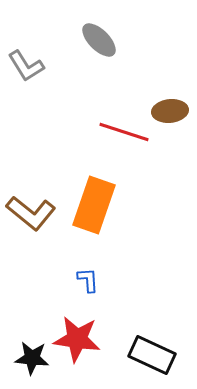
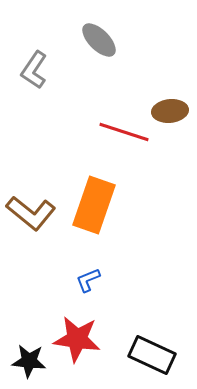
gray L-shape: moved 8 px right, 4 px down; rotated 66 degrees clockwise
blue L-shape: rotated 108 degrees counterclockwise
black star: moved 3 px left, 3 px down
